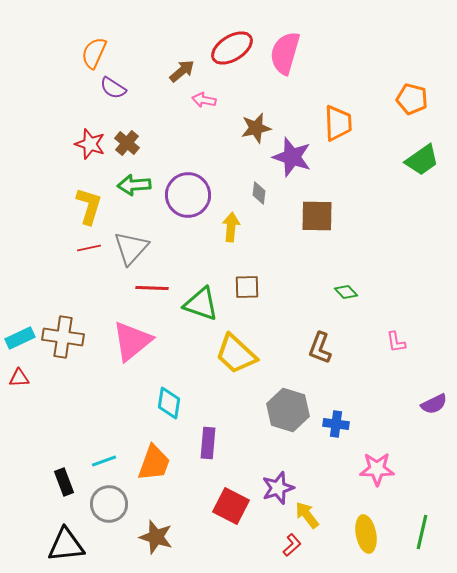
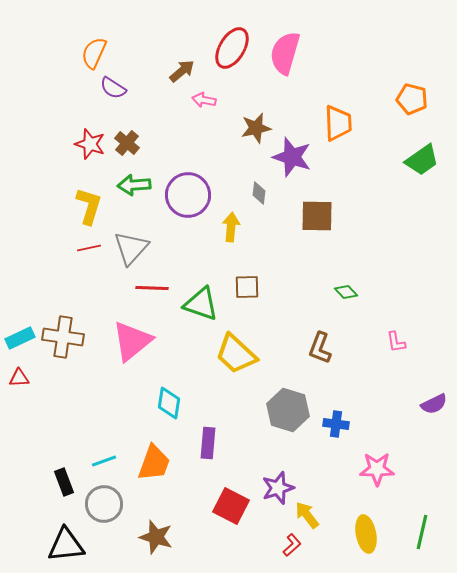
red ellipse at (232, 48): rotated 27 degrees counterclockwise
gray circle at (109, 504): moved 5 px left
